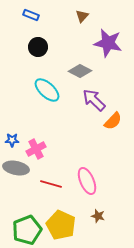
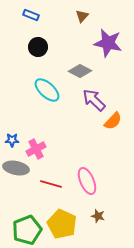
yellow pentagon: moved 1 px right, 1 px up
